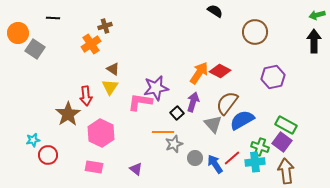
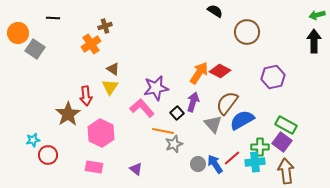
brown circle: moved 8 px left
pink L-shape: moved 2 px right, 6 px down; rotated 40 degrees clockwise
orange line: moved 1 px up; rotated 10 degrees clockwise
green cross: rotated 18 degrees counterclockwise
gray circle: moved 3 px right, 6 px down
